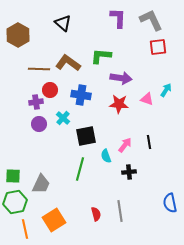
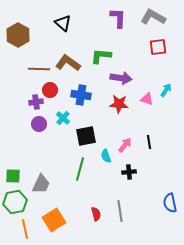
gray L-shape: moved 2 px right, 3 px up; rotated 35 degrees counterclockwise
